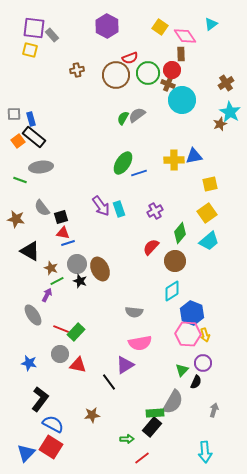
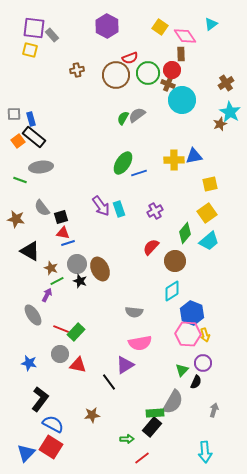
green diamond at (180, 233): moved 5 px right
